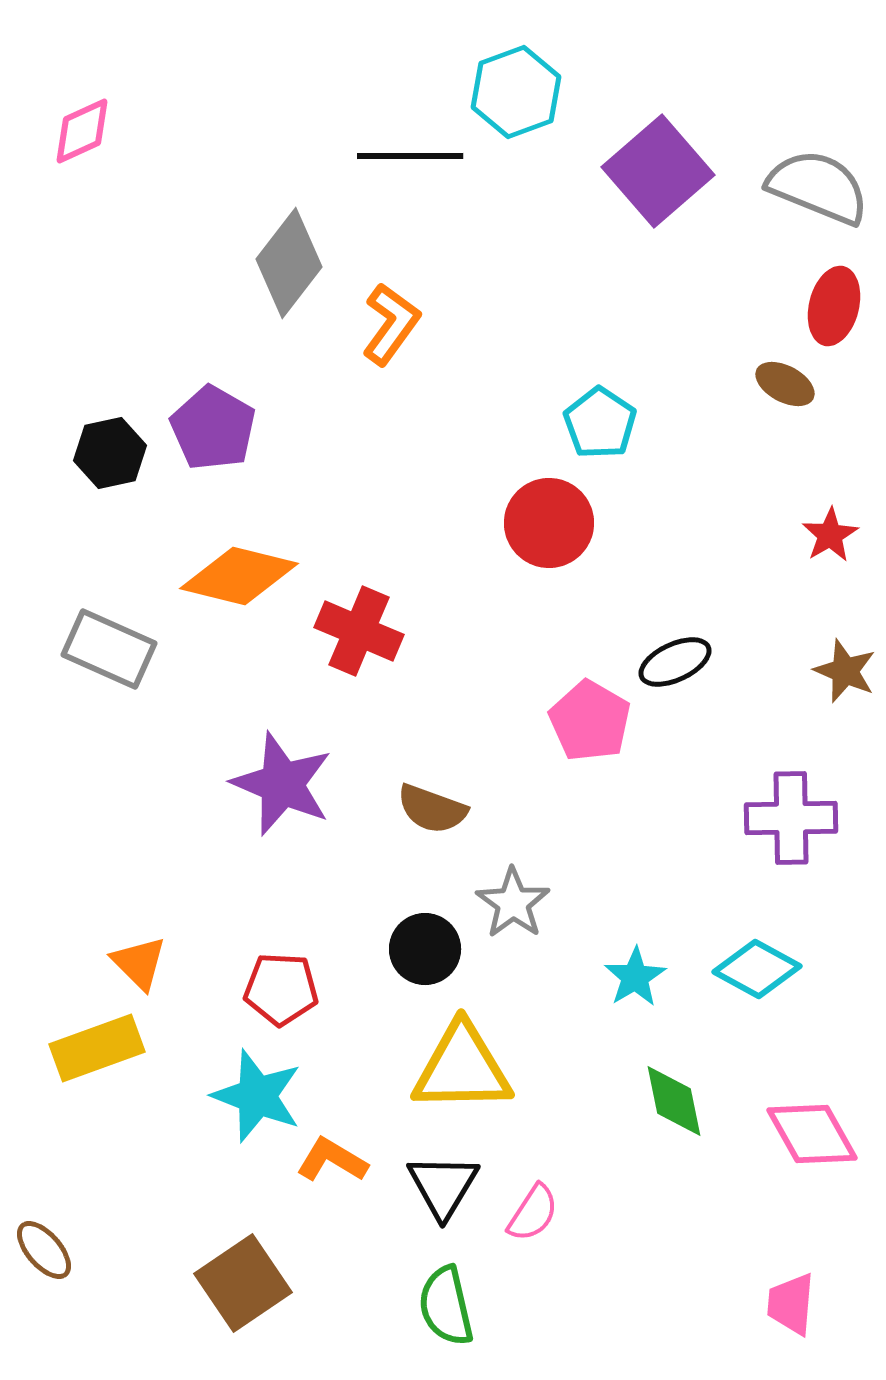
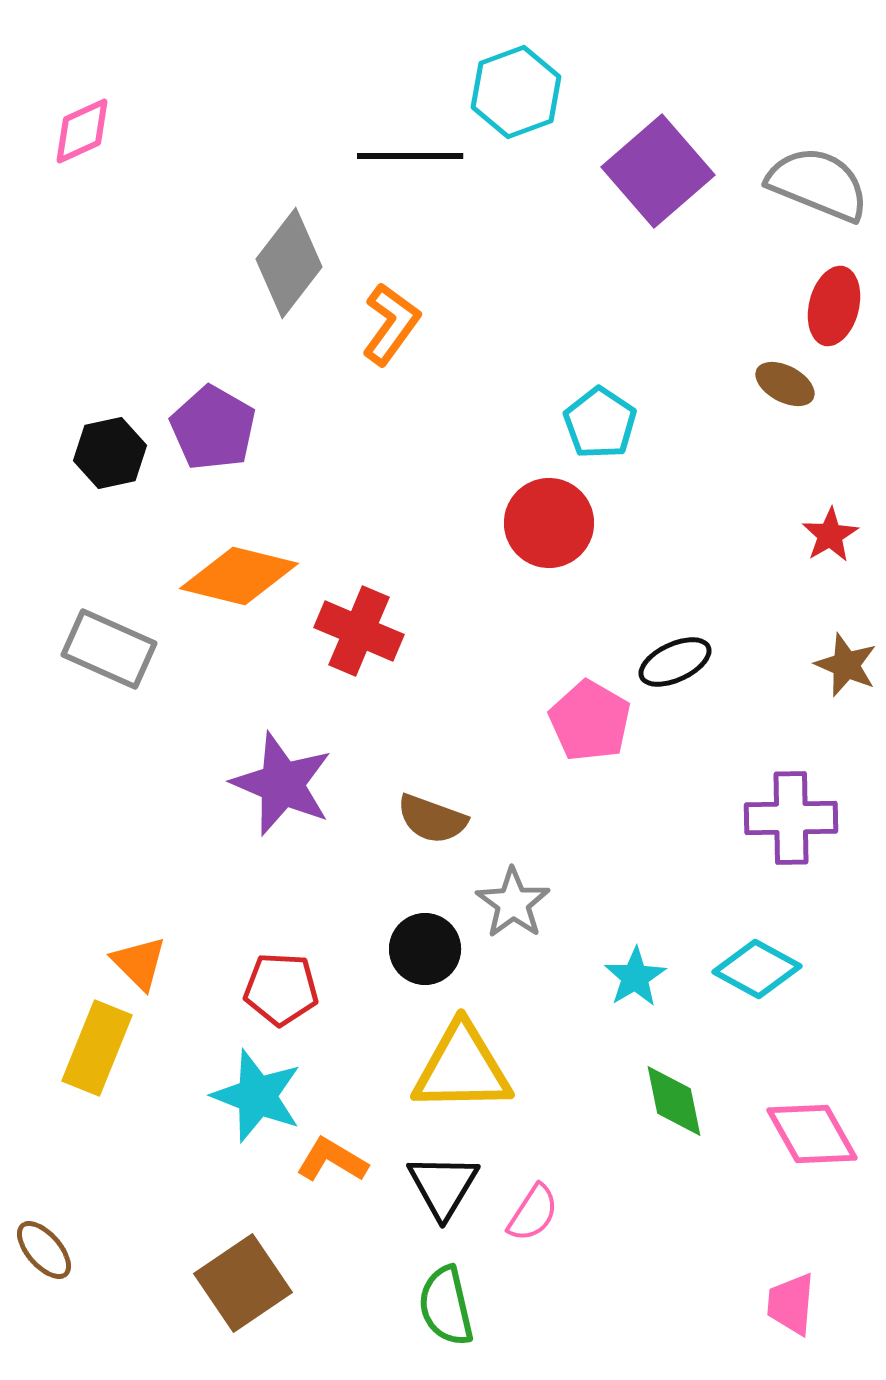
gray semicircle at (818, 187): moved 3 px up
brown star at (845, 671): moved 1 px right, 6 px up
brown semicircle at (432, 809): moved 10 px down
yellow rectangle at (97, 1048): rotated 48 degrees counterclockwise
